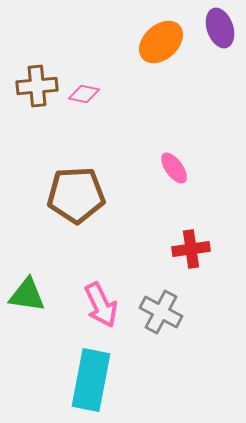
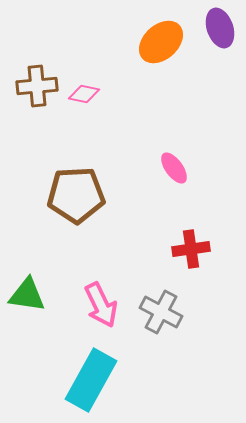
cyan rectangle: rotated 18 degrees clockwise
